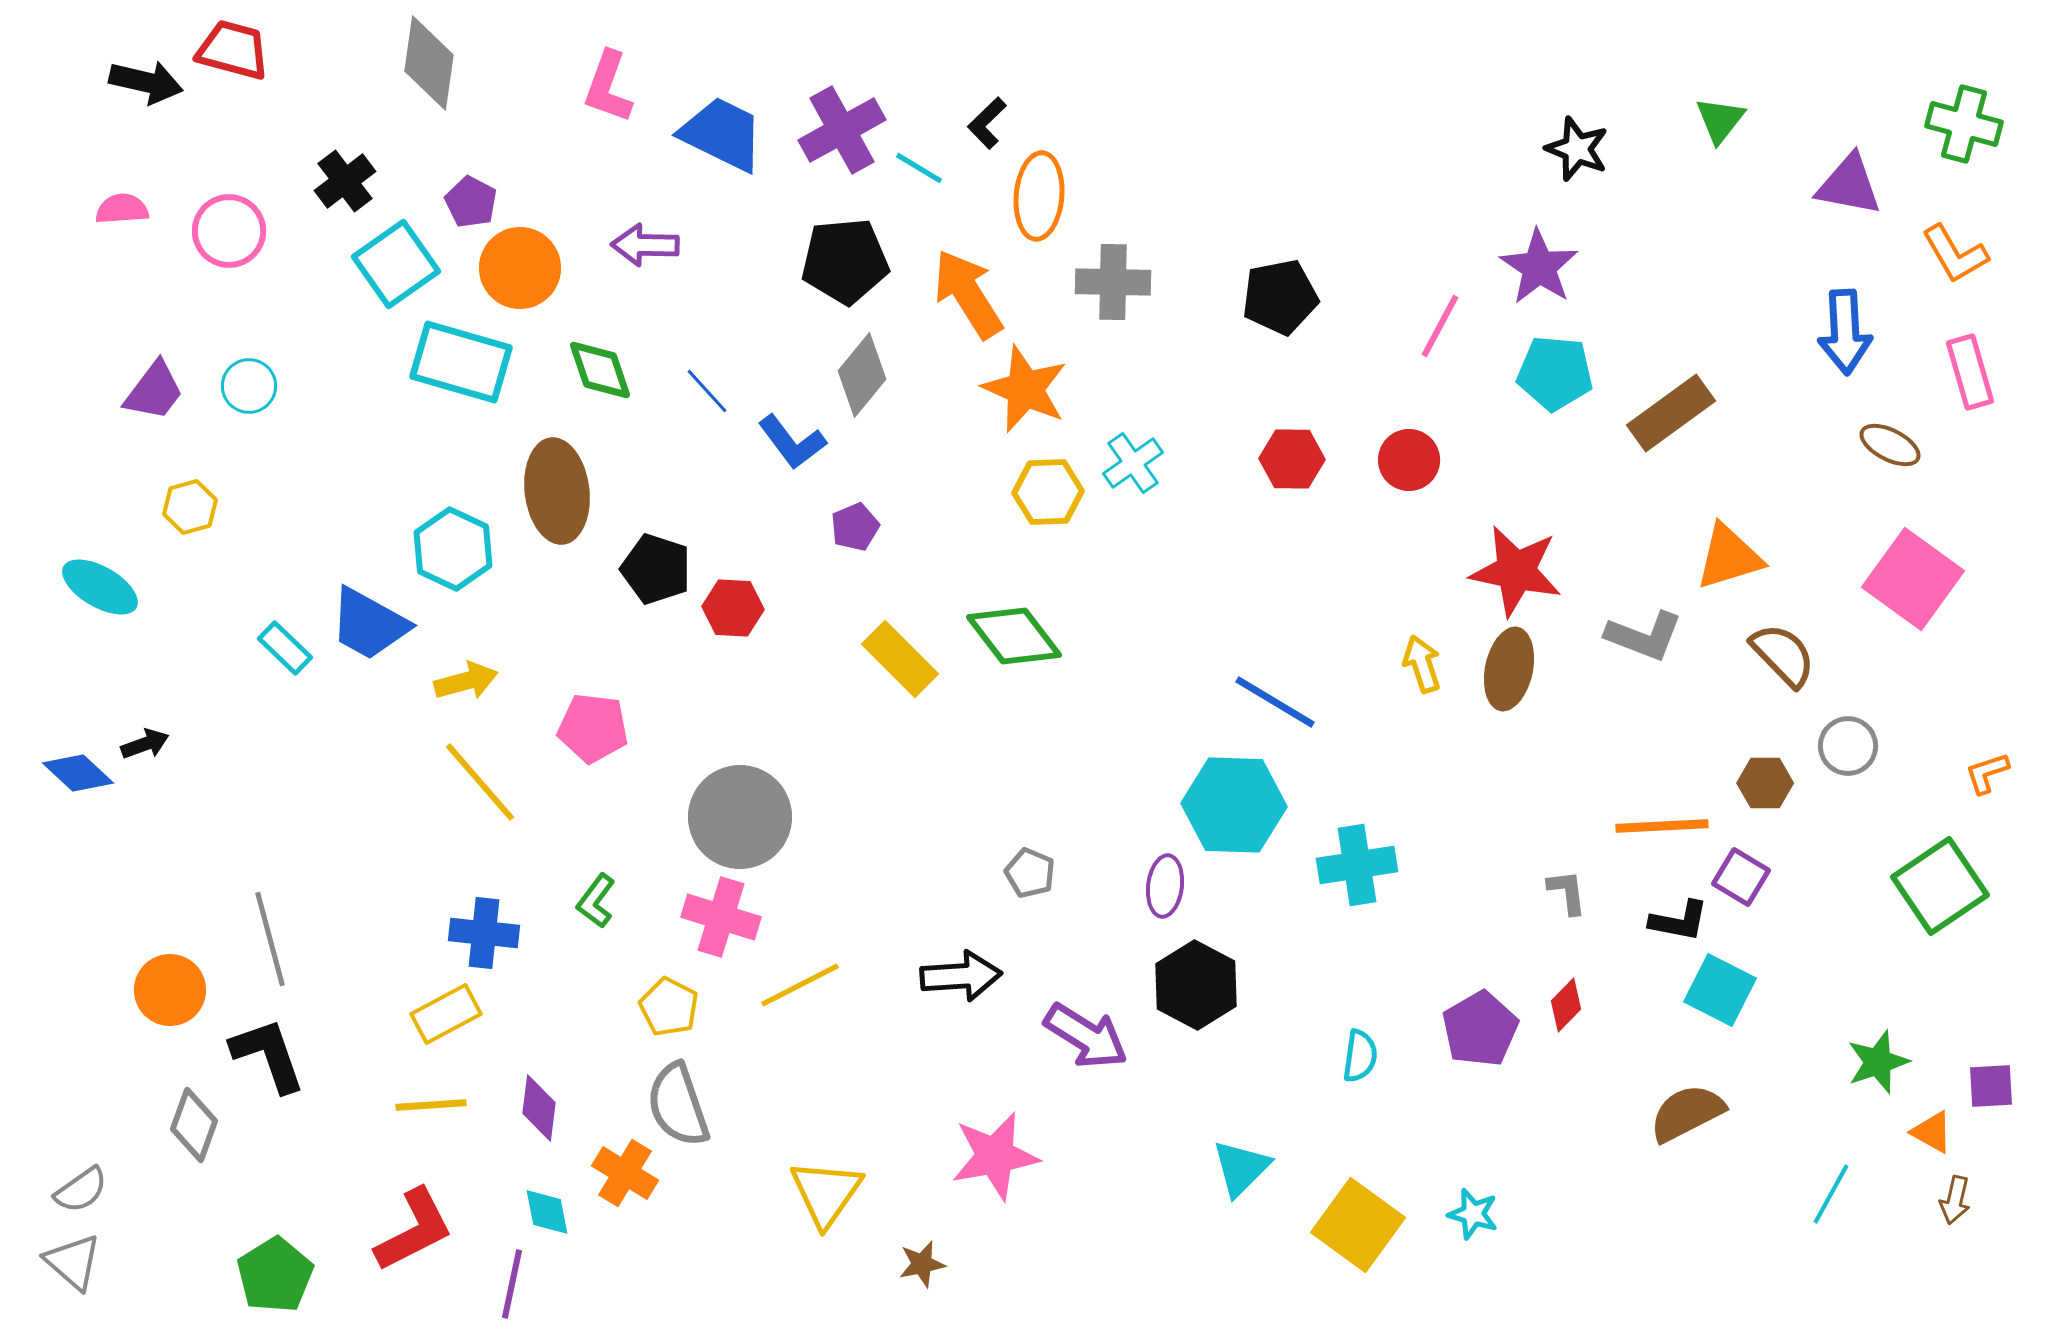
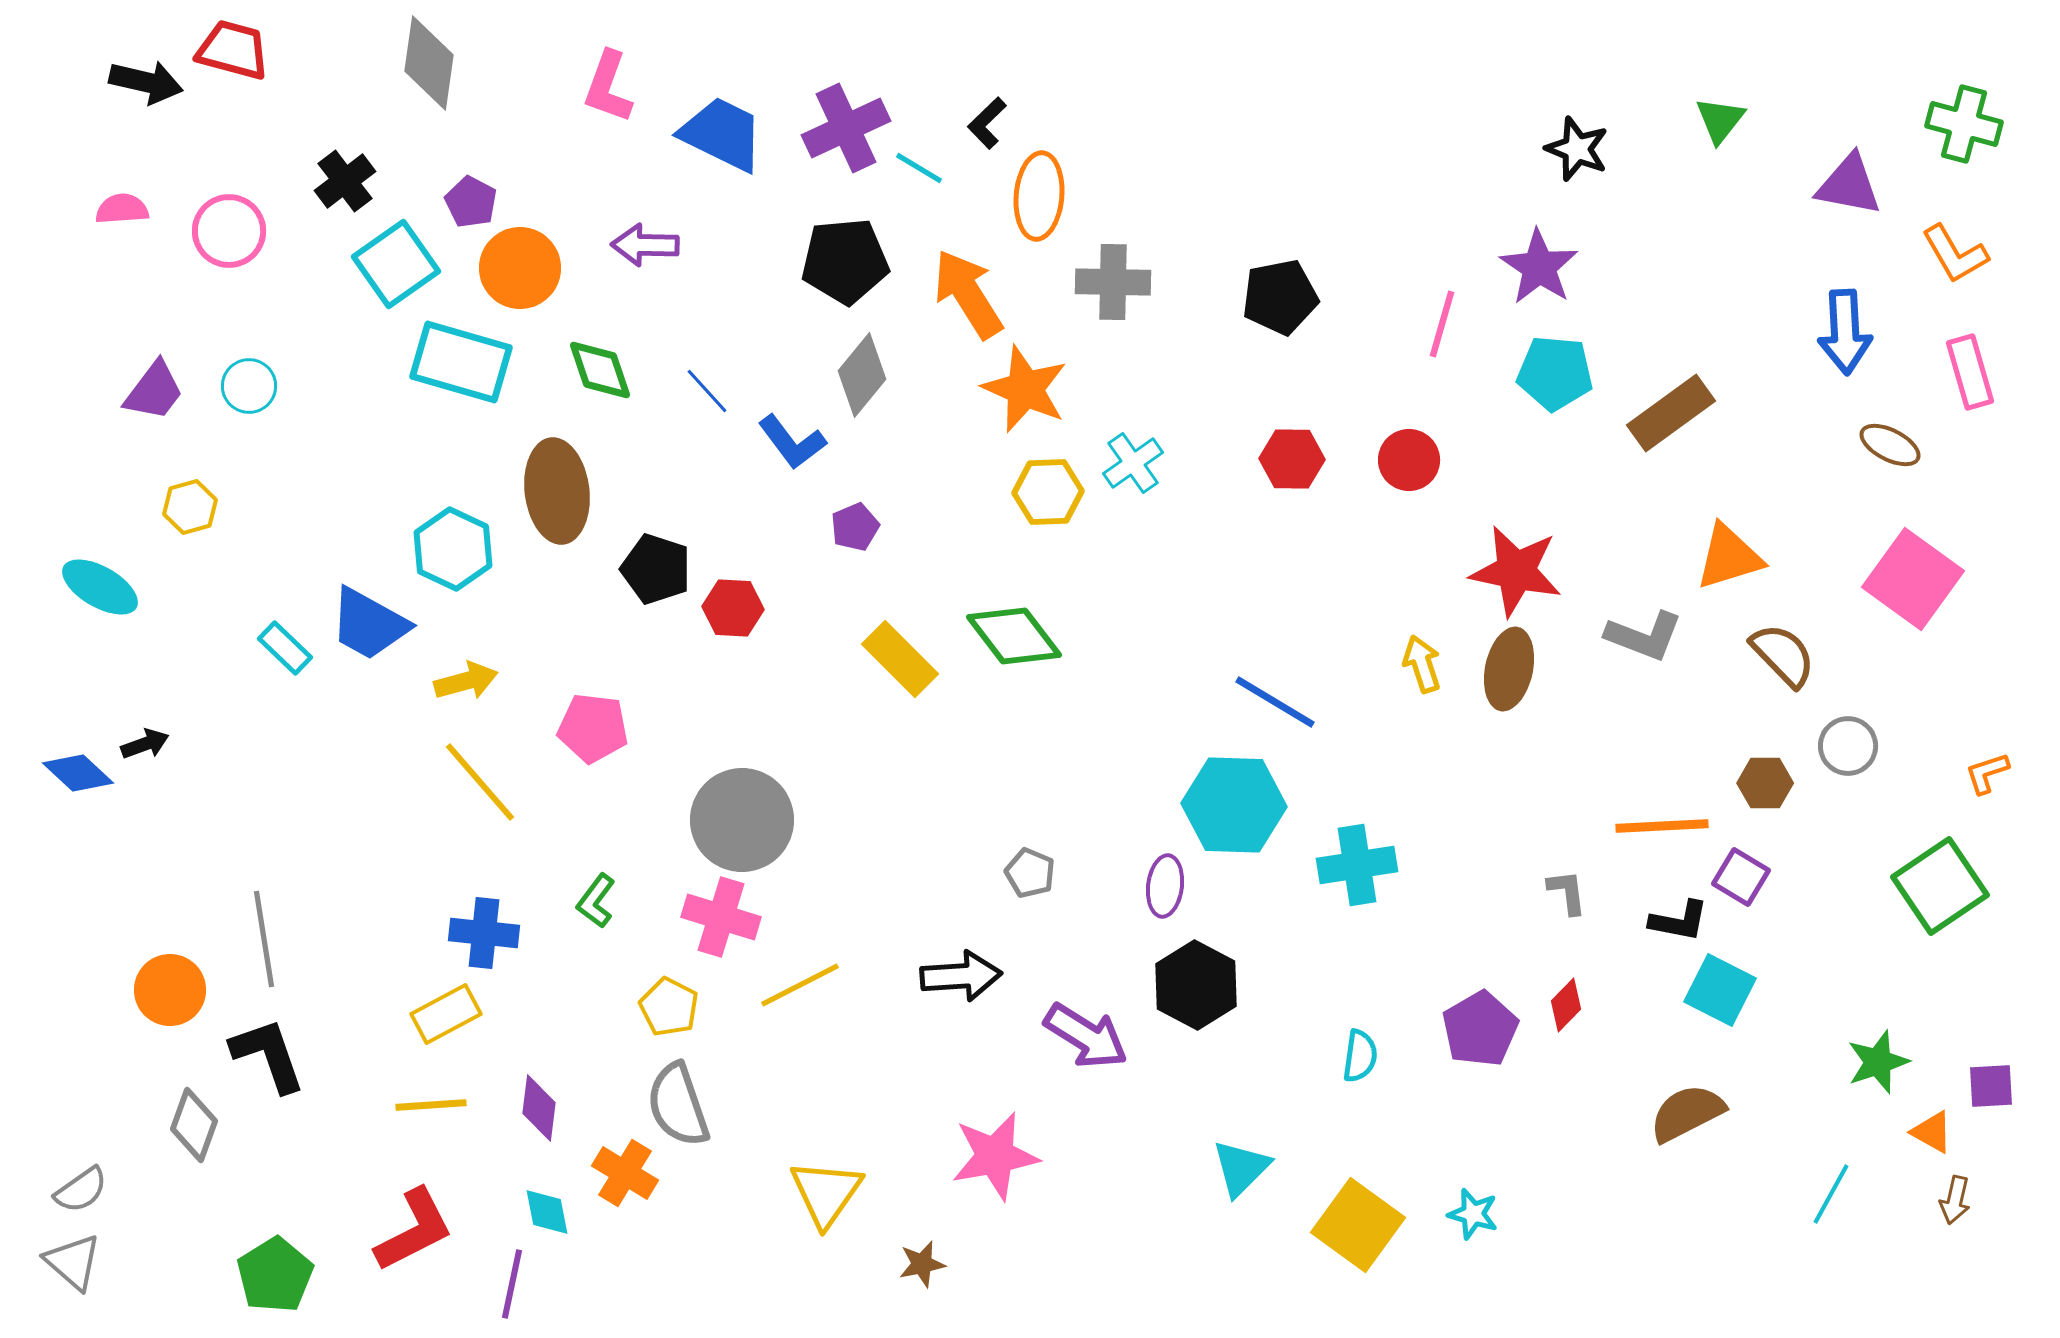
purple cross at (842, 130): moved 4 px right, 2 px up; rotated 4 degrees clockwise
pink line at (1440, 326): moved 2 px right, 2 px up; rotated 12 degrees counterclockwise
gray circle at (740, 817): moved 2 px right, 3 px down
gray line at (270, 939): moved 6 px left; rotated 6 degrees clockwise
